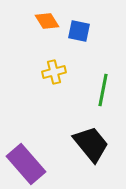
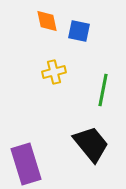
orange diamond: rotated 20 degrees clockwise
purple rectangle: rotated 24 degrees clockwise
